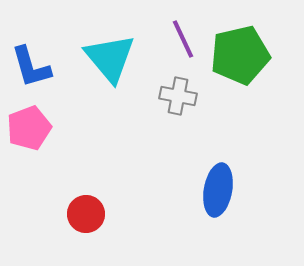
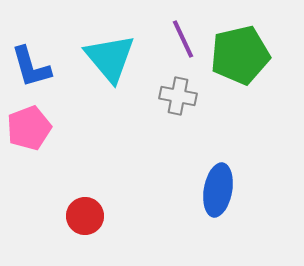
red circle: moved 1 px left, 2 px down
